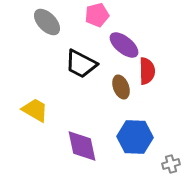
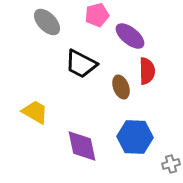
purple ellipse: moved 6 px right, 9 px up
yellow trapezoid: moved 2 px down
